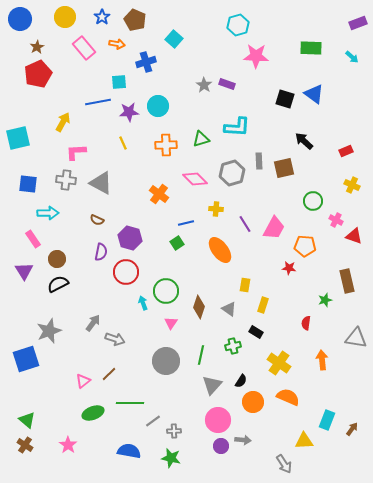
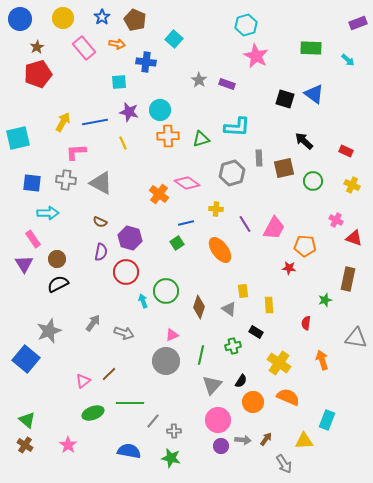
yellow circle at (65, 17): moved 2 px left, 1 px down
cyan hexagon at (238, 25): moved 8 px right
pink star at (256, 56): rotated 25 degrees clockwise
cyan arrow at (352, 57): moved 4 px left, 3 px down
blue cross at (146, 62): rotated 24 degrees clockwise
red pentagon at (38, 74): rotated 8 degrees clockwise
gray star at (204, 85): moved 5 px left, 5 px up
blue line at (98, 102): moved 3 px left, 20 px down
cyan circle at (158, 106): moved 2 px right, 4 px down
purple star at (129, 112): rotated 18 degrees clockwise
orange cross at (166, 145): moved 2 px right, 9 px up
red rectangle at (346, 151): rotated 48 degrees clockwise
gray rectangle at (259, 161): moved 3 px up
pink diamond at (195, 179): moved 8 px left, 4 px down; rotated 10 degrees counterclockwise
blue square at (28, 184): moved 4 px right, 1 px up
green circle at (313, 201): moved 20 px up
brown semicircle at (97, 220): moved 3 px right, 2 px down
red triangle at (354, 236): moved 2 px down
purple triangle at (24, 271): moved 7 px up
brown rectangle at (347, 281): moved 1 px right, 2 px up; rotated 25 degrees clockwise
yellow rectangle at (245, 285): moved 2 px left, 6 px down; rotated 16 degrees counterclockwise
cyan arrow at (143, 303): moved 2 px up
yellow rectangle at (263, 305): moved 6 px right; rotated 21 degrees counterclockwise
pink triangle at (171, 323): moved 1 px right, 12 px down; rotated 32 degrees clockwise
gray arrow at (115, 339): moved 9 px right, 6 px up
blue square at (26, 359): rotated 32 degrees counterclockwise
orange arrow at (322, 360): rotated 12 degrees counterclockwise
gray line at (153, 421): rotated 14 degrees counterclockwise
brown arrow at (352, 429): moved 86 px left, 10 px down
